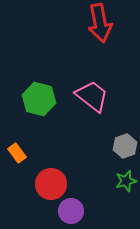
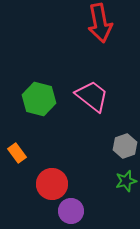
red circle: moved 1 px right
